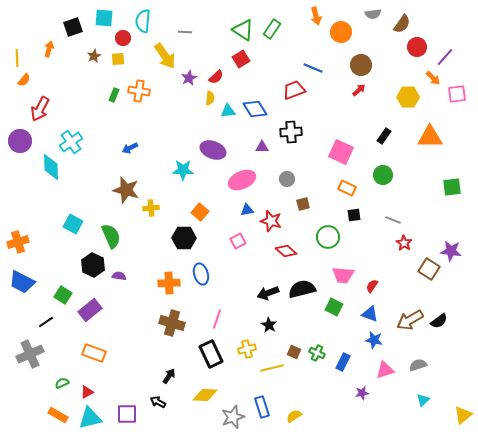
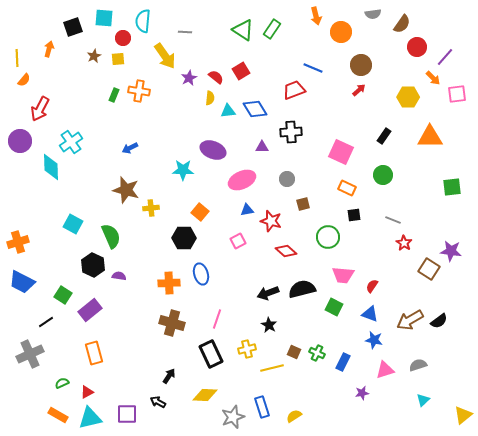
red square at (241, 59): moved 12 px down
red semicircle at (216, 77): rotated 98 degrees counterclockwise
orange rectangle at (94, 353): rotated 55 degrees clockwise
